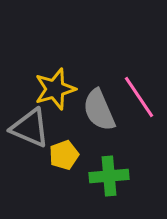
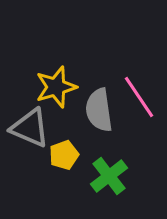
yellow star: moved 1 px right, 2 px up
gray semicircle: rotated 15 degrees clockwise
green cross: rotated 33 degrees counterclockwise
